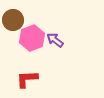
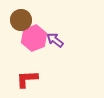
brown circle: moved 8 px right
pink hexagon: moved 2 px right
